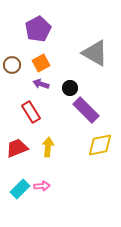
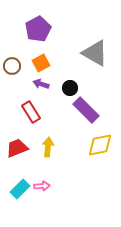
brown circle: moved 1 px down
